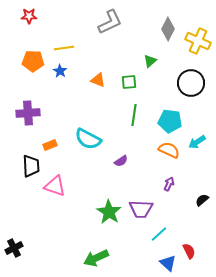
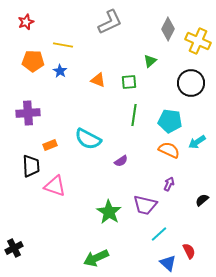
red star: moved 3 px left, 6 px down; rotated 21 degrees counterclockwise
yellow line: moved 1 px left, 3 px up; rotated 18 degrees clockwise
purple trapezoid: moved 4 px right, 4 px up; rotated 10 degrees clockwise
